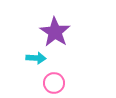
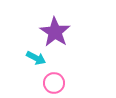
cyan arrow: rotated 24 degrees clockwise
